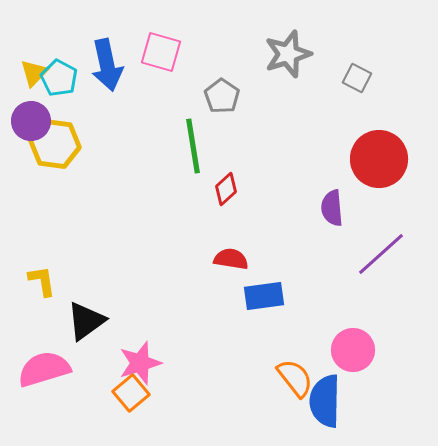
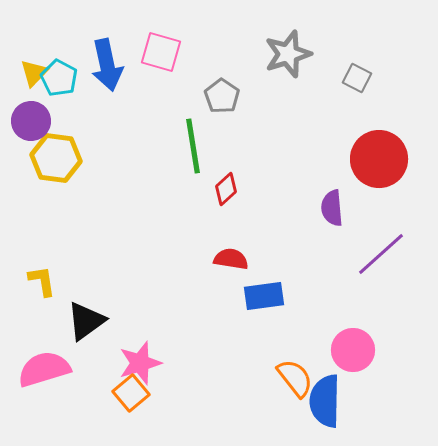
yellow hexagon: moved 1 px right, 14 px down
